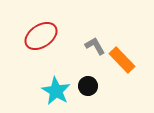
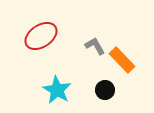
black circle: moved 17 px right, 4 px down
cyan star: moved 1 px right, 1 px up
